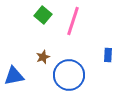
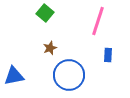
green square: moved 2 px right, 2 px up
pink line: moved 25 px right
brown star: moved 7 px right, 9 px up
